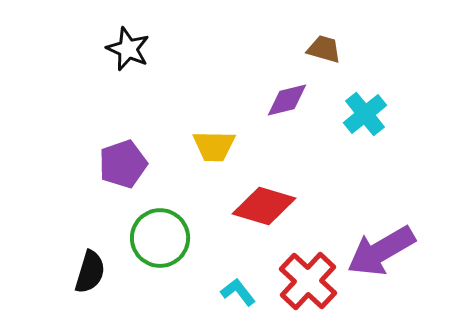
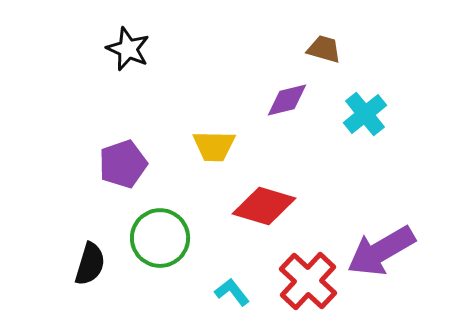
black semicircle: moved 8 px up
cyan L-shape: moved 6 px left
